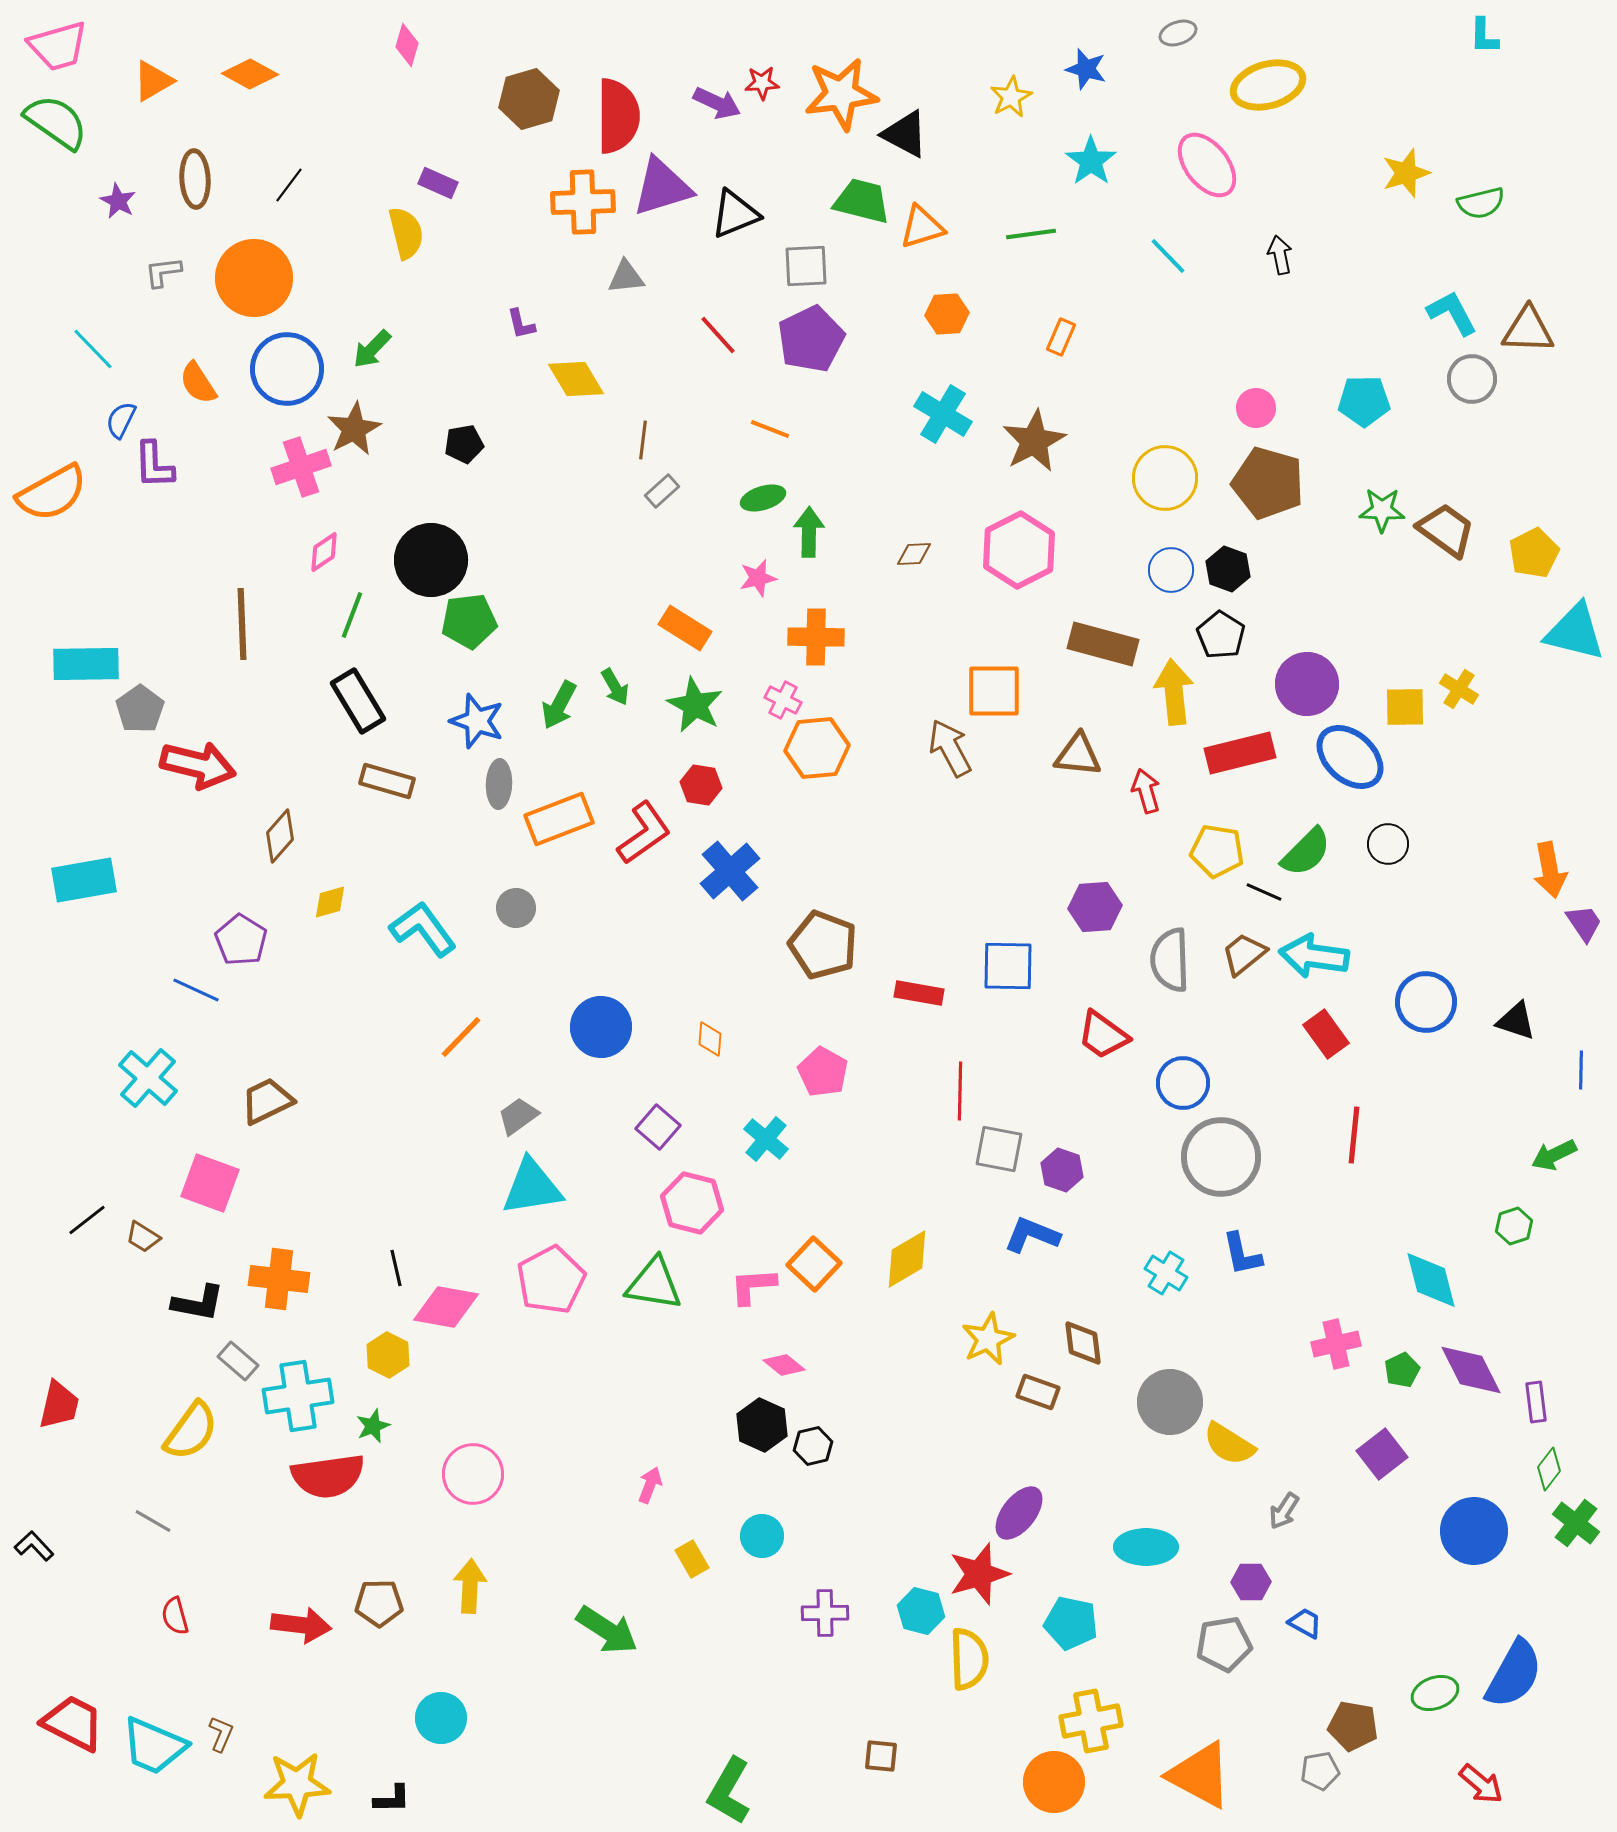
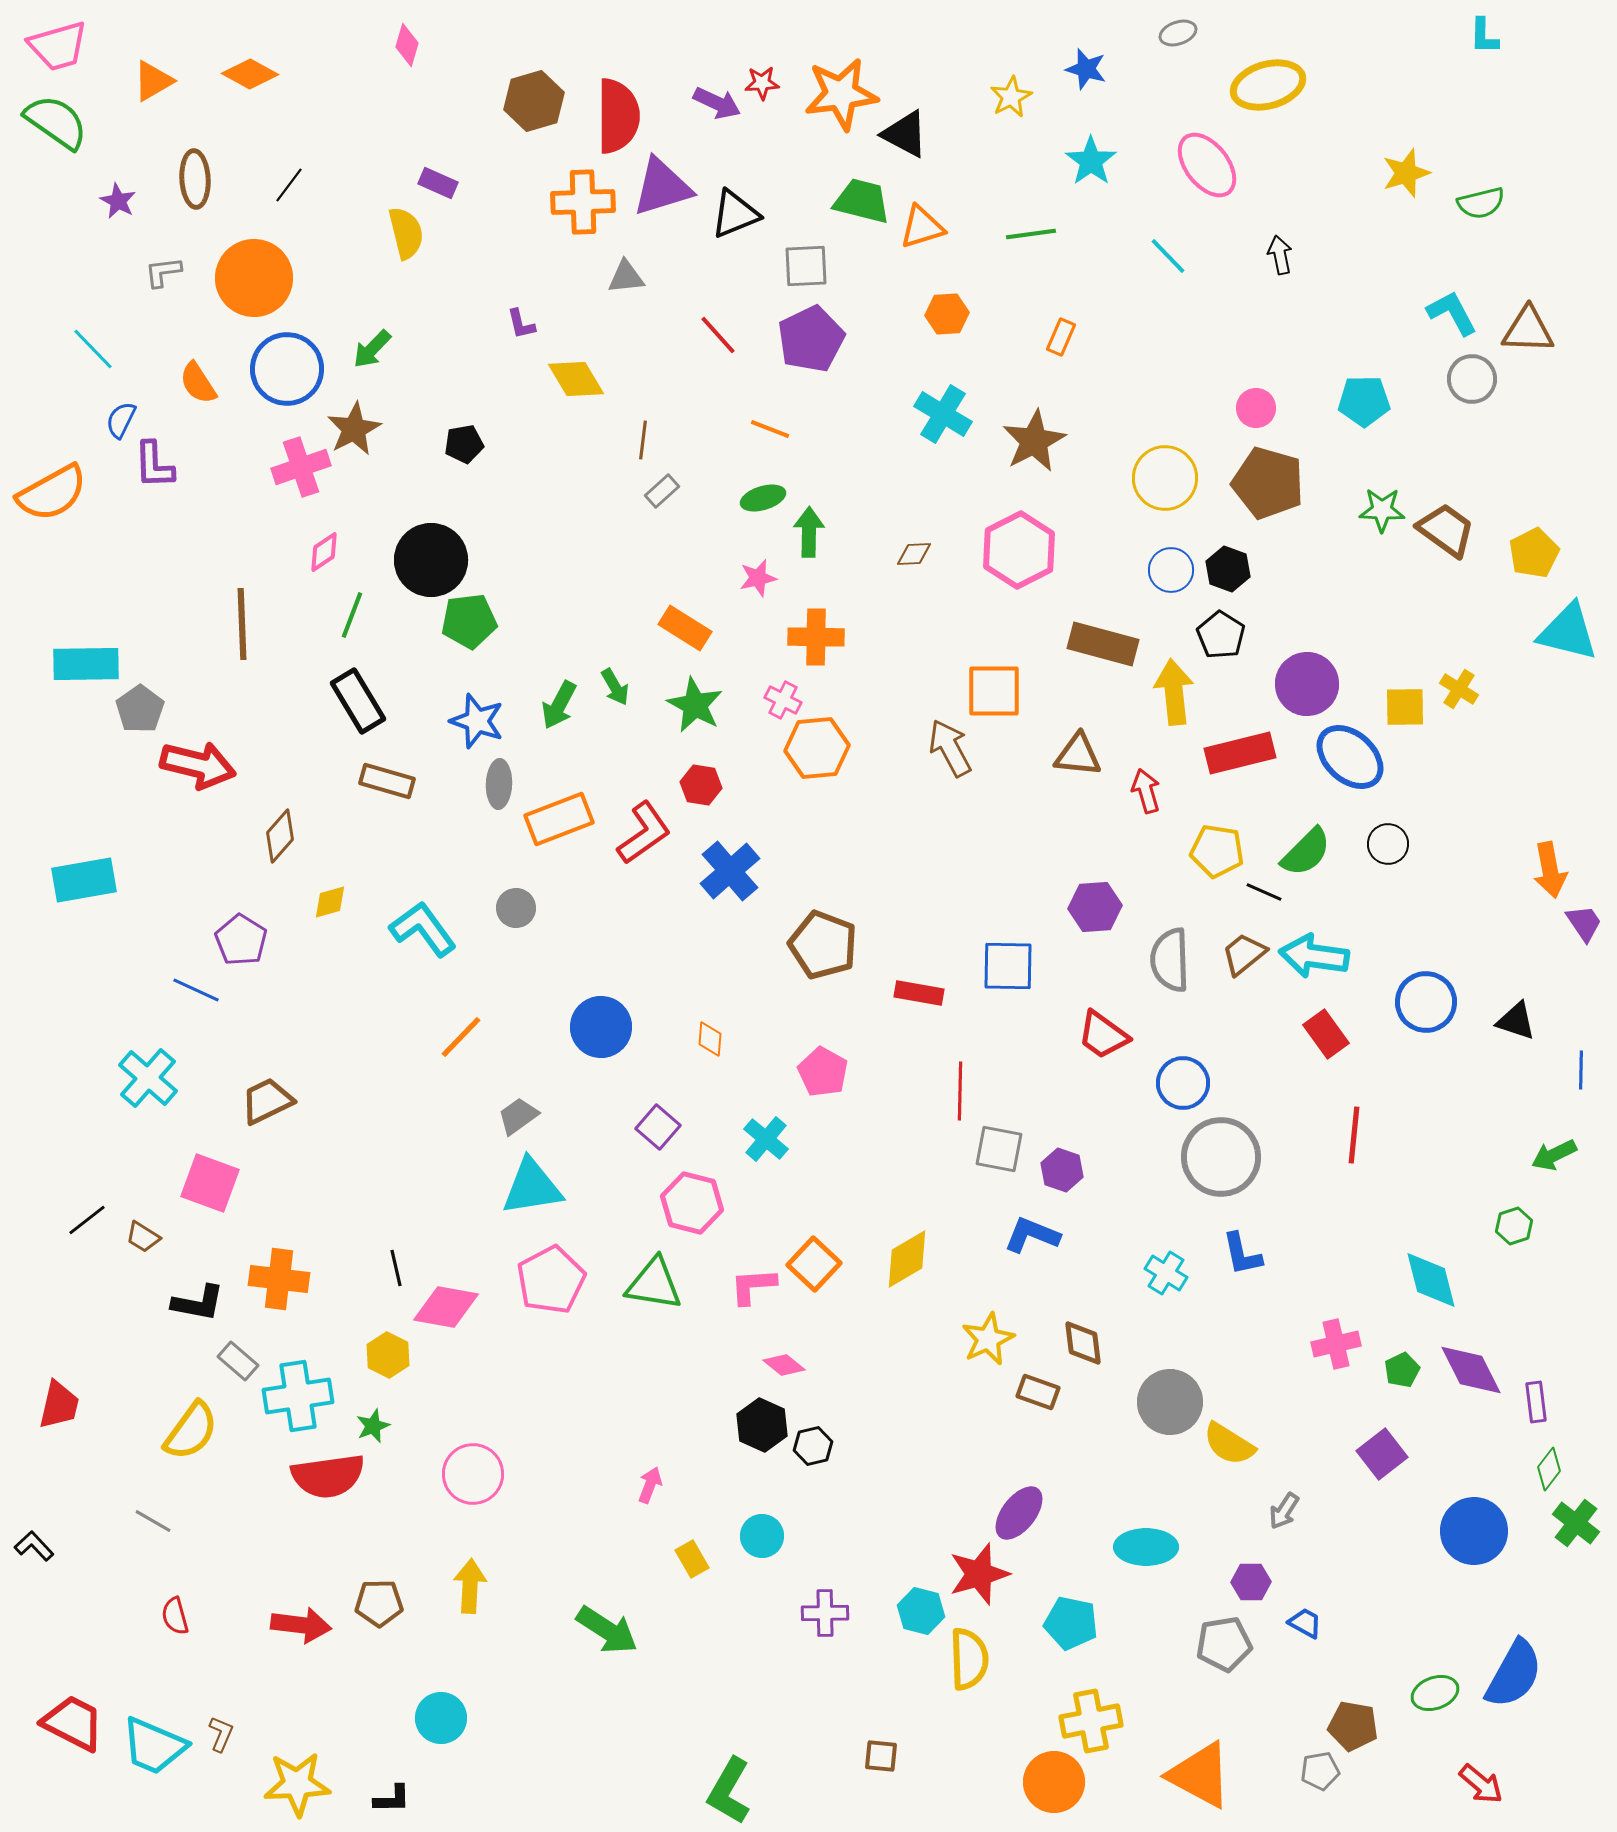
brown hexagon at (529, 99): moved 5 px right, 2 px down
cyan triangle at (1575, 632): moved 7 px left
